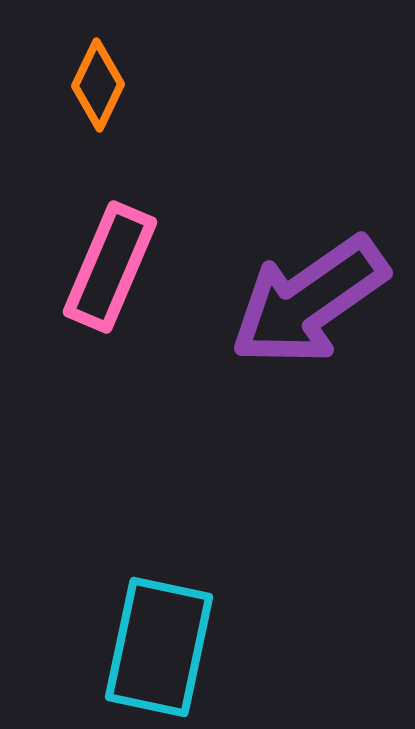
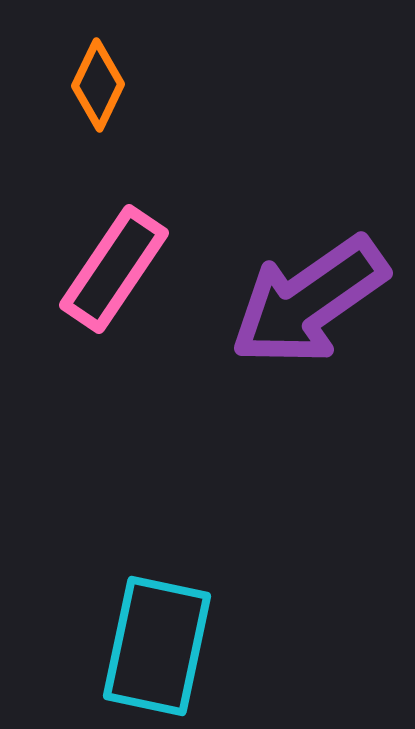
pink rectangle: moved 4 px right, 2 px down; rotated 11 degrees clockwise
cyan rectangle: moved 2 px left, 1 px up
